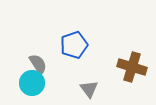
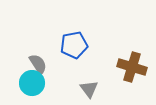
blue pentagon: rotated 8 degrees clockwise
